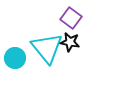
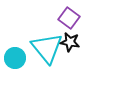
purple square: moved 2 px left
